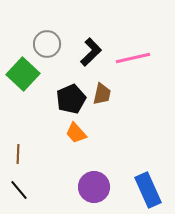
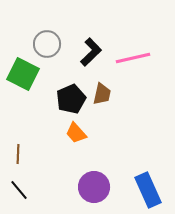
green square: rotated 16 degrees counterclockwise
